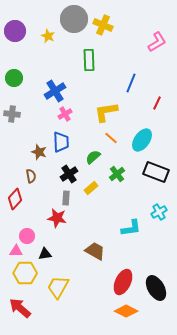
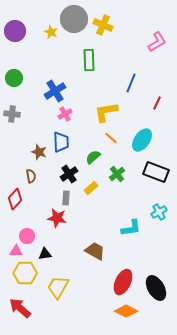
yellow star: moved 3 px right, 4 px up
